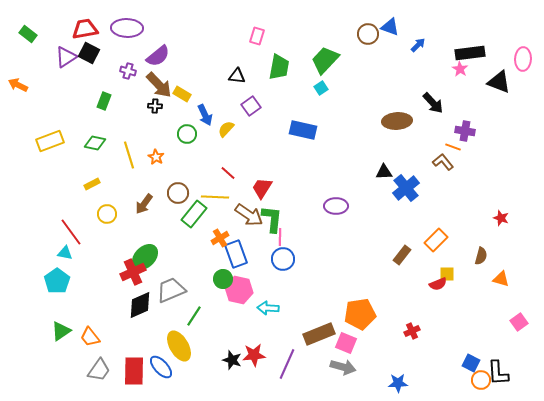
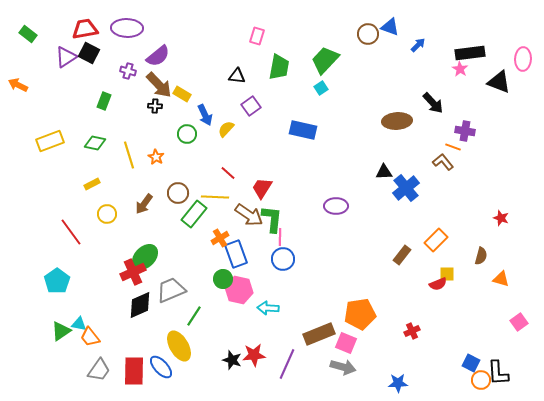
cyan triangle at (65, 253): moved 14 px right, 71 px down
